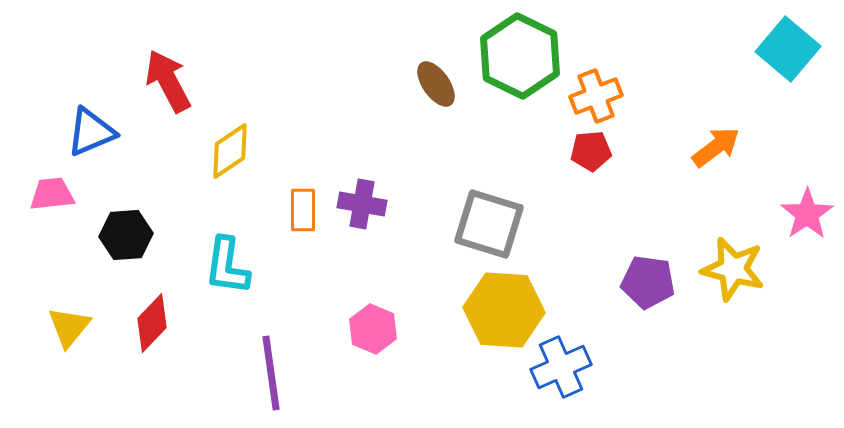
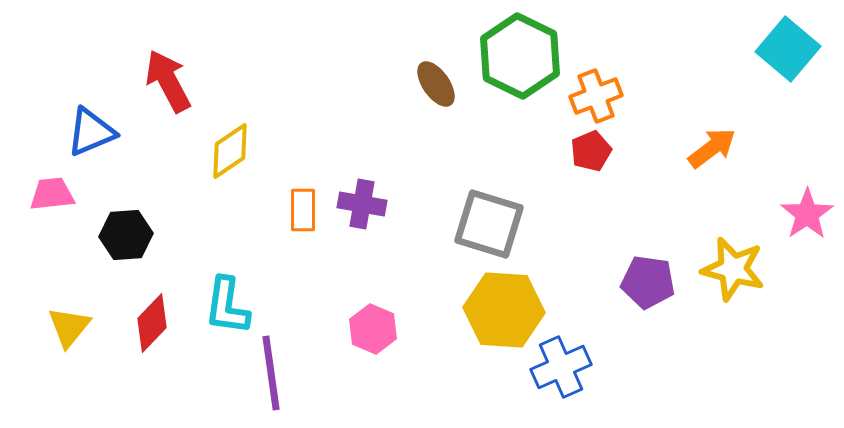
orange arrow: moved 4 px left, 1 px down
red pentagon: rotated 18 degrees counterclockwise
cyan L-shape: moved 40 px down
